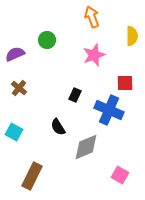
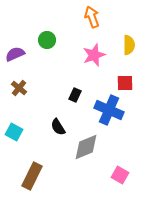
yellow semicircle: moved 3 px left, 9 px down
